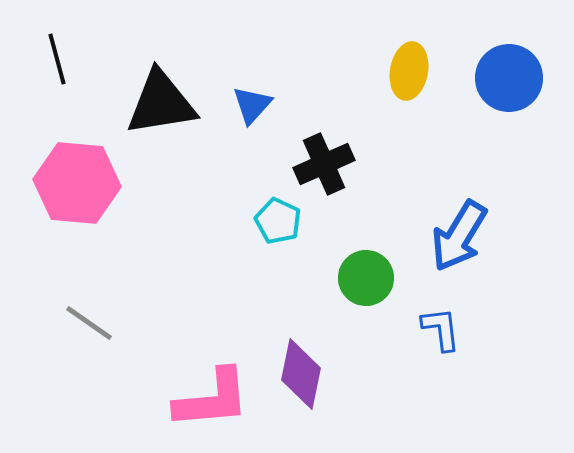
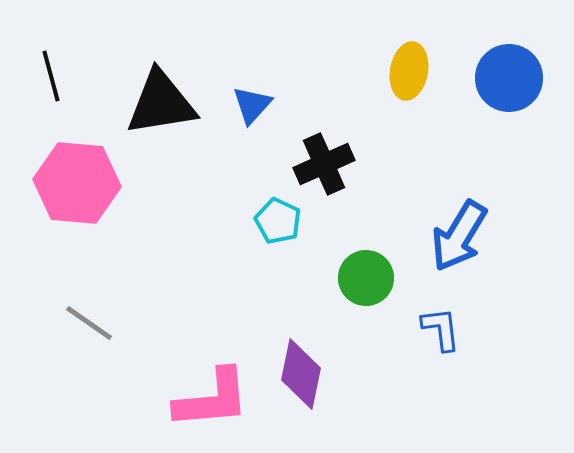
black line: moved 6 px left, 17 px down
